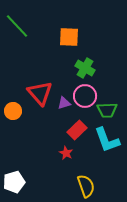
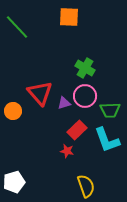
green line: moved 1 px down
orange square: moved 20 px up
green trapezoid: moved 3 px right
red star: moved 1 px right, 2 px up; rotated 16 degrees counterclockwise
